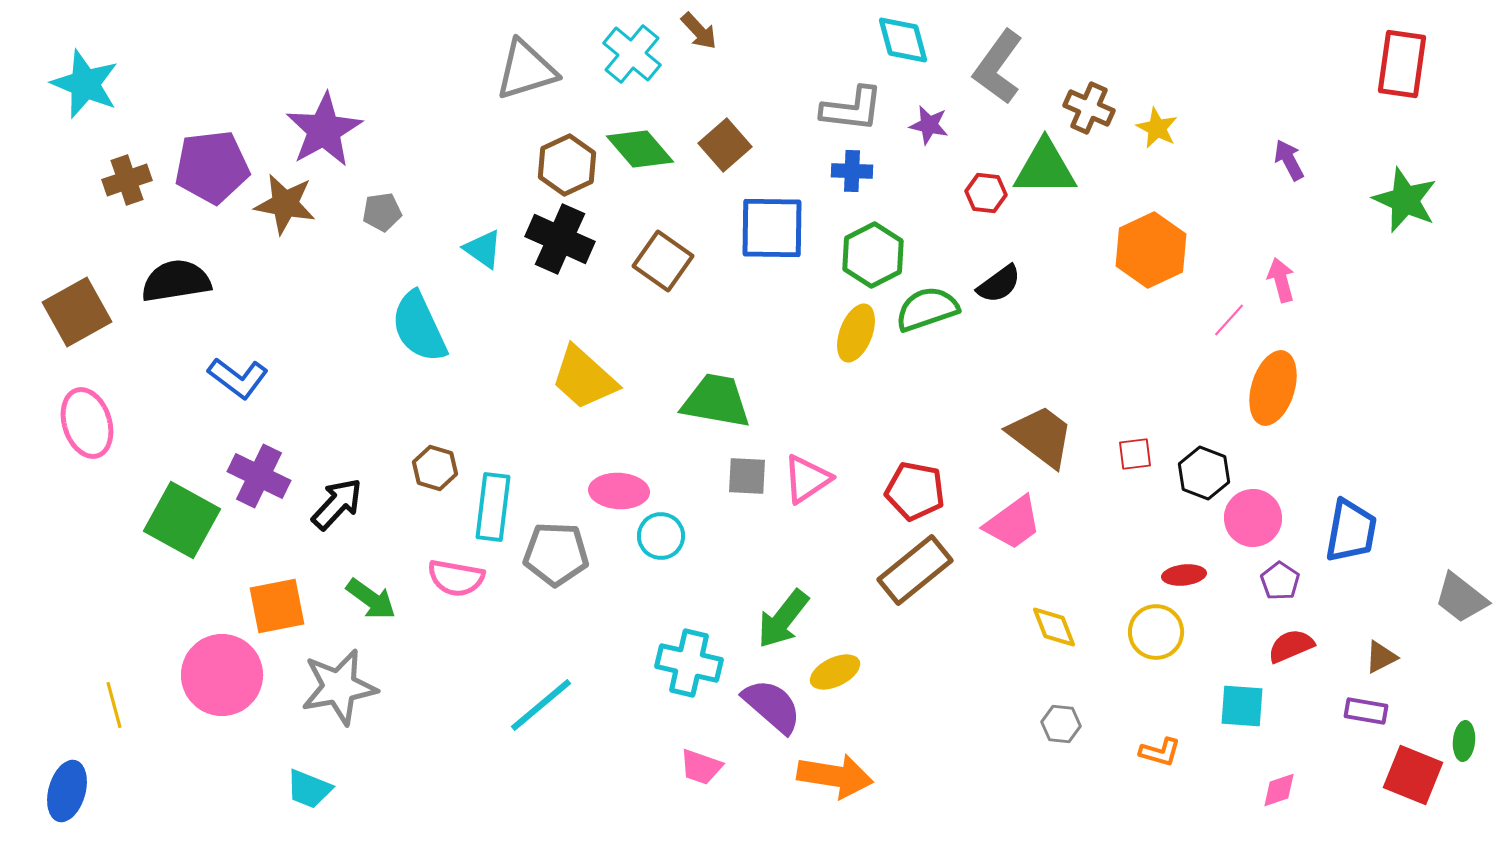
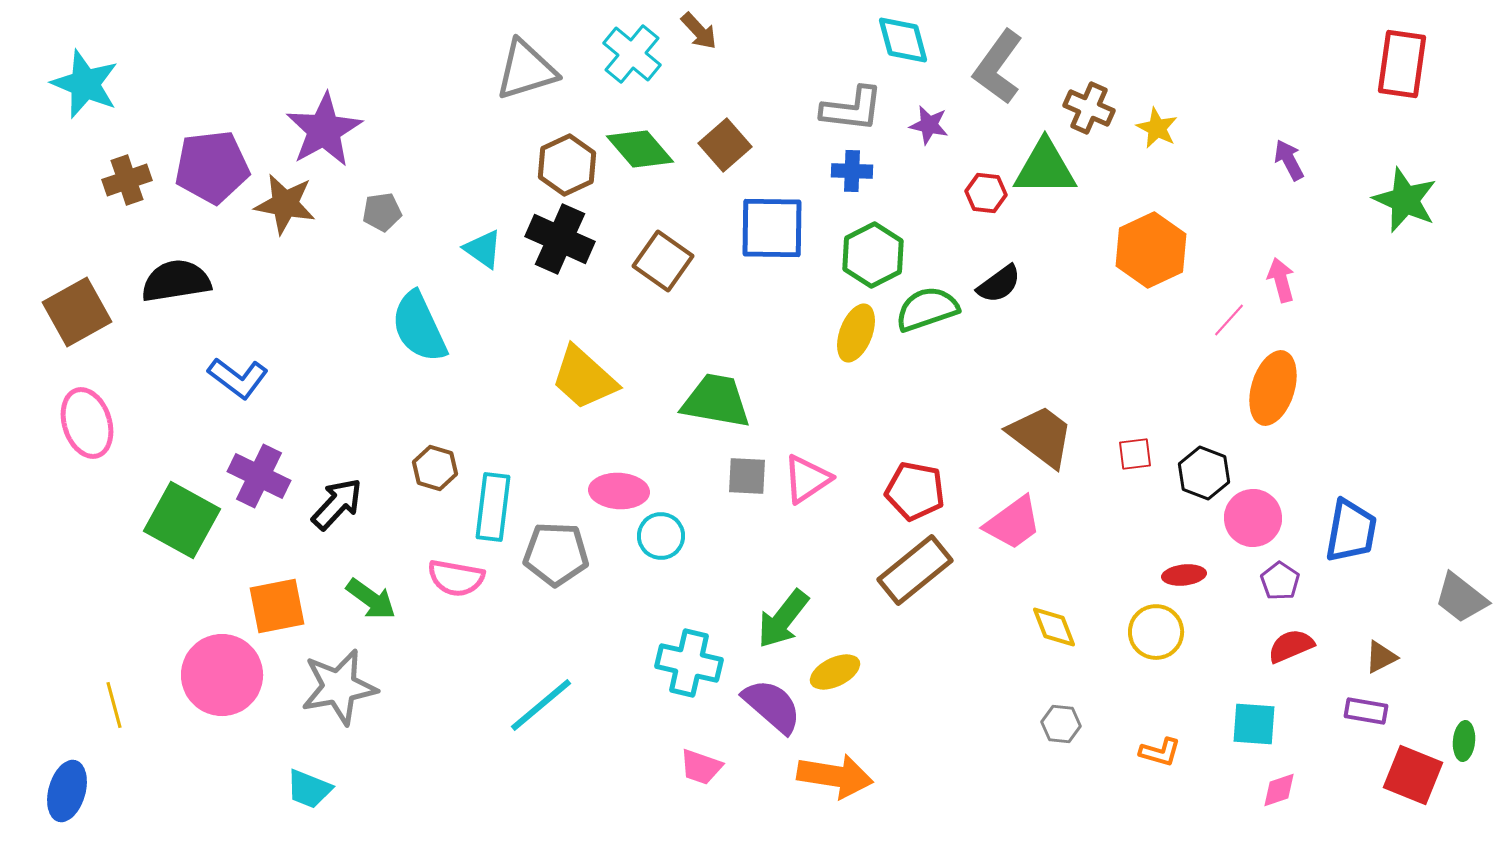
cyan square at (1242, 706): moved 12 px right, 18 px down
